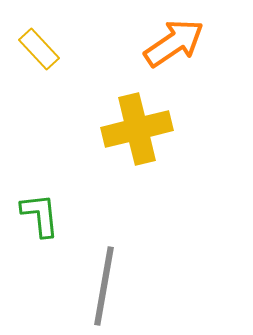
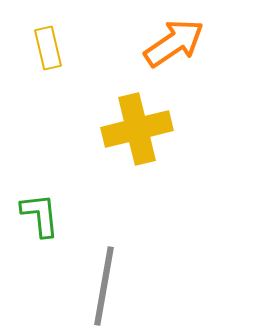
yellow rectangle: moved 9 px right, 1 px up; rotated 30 degrees clockwise
